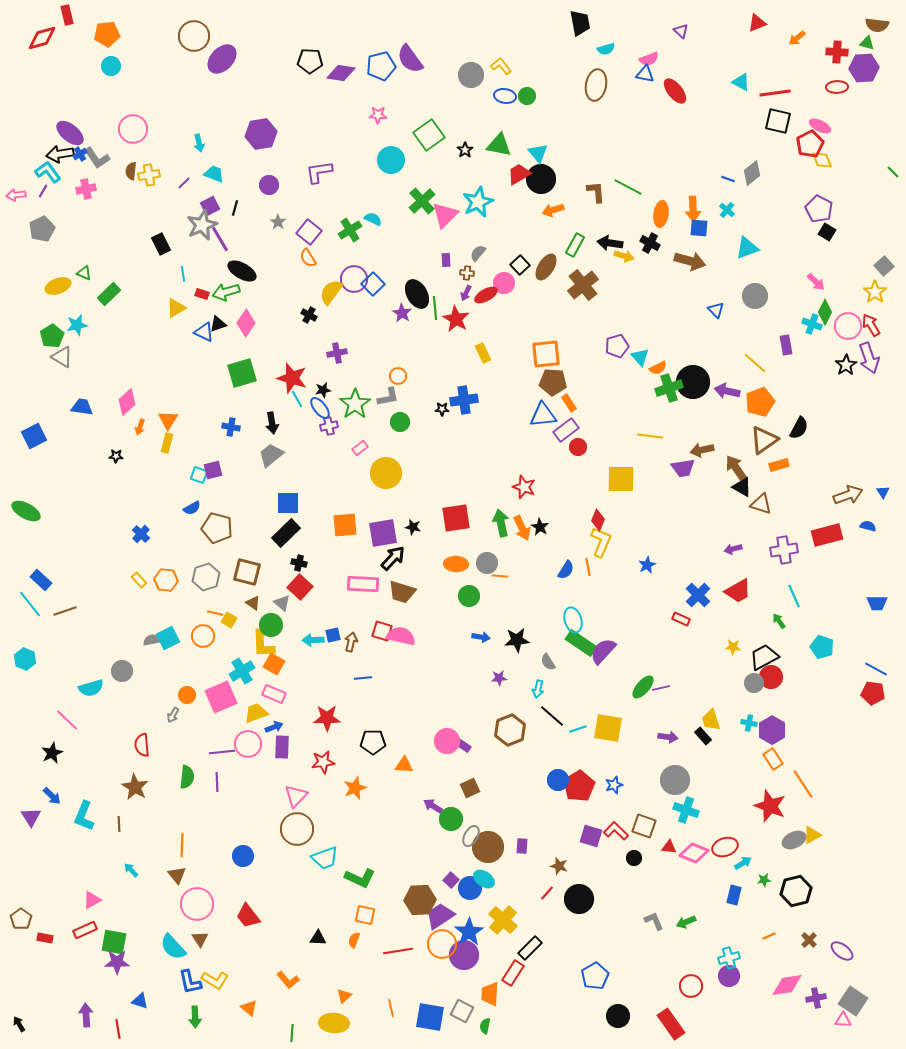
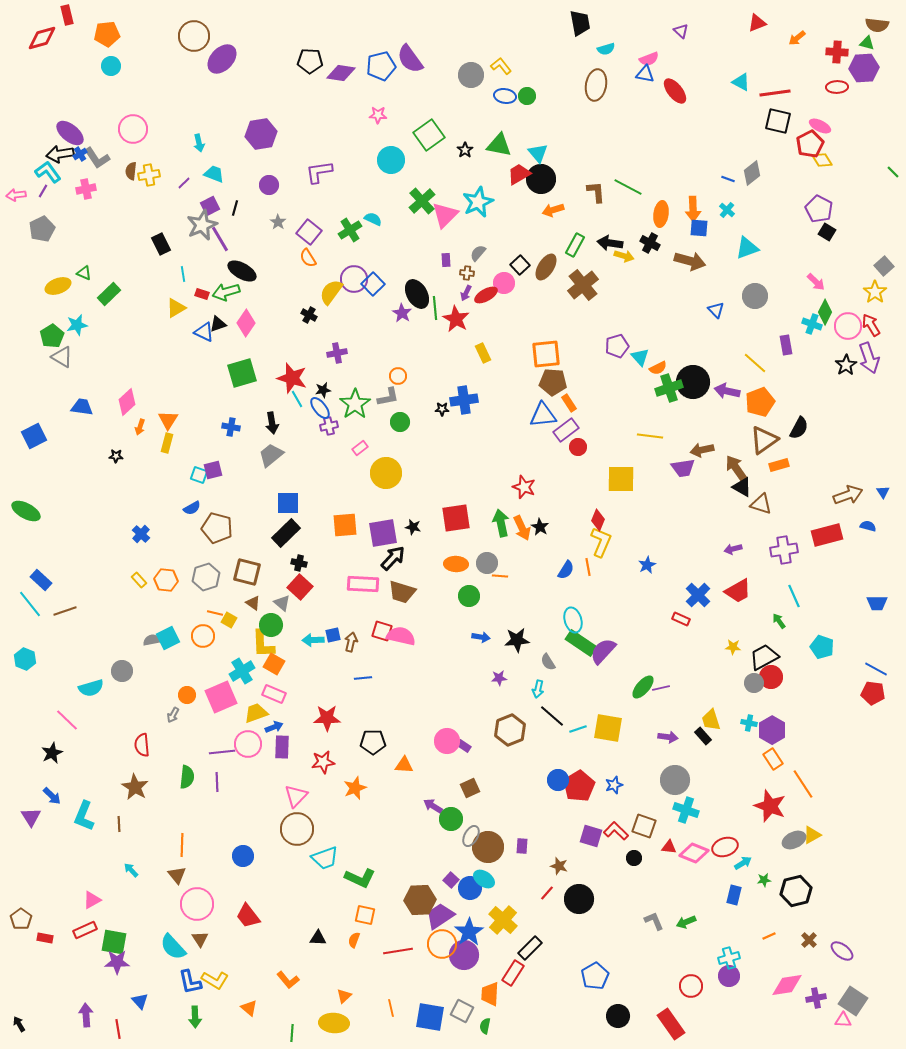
yellow diamond at (822, 160): rotated 10 degrees counterclockwise
blue triangle at (140, 1001): rotated 30 degrees clockwise
